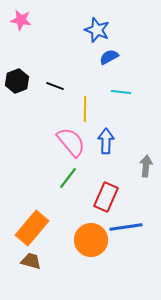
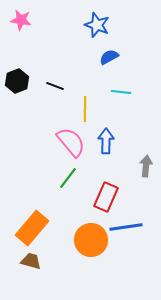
blue star: moved 5 px up
